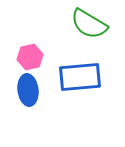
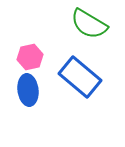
blue rectangle: rotated 45 degrees clockwise
